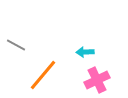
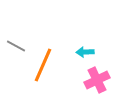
gray line: moved 1 px down
orange line: moved 10 px up; rotated 16 degrees counterclockwise
